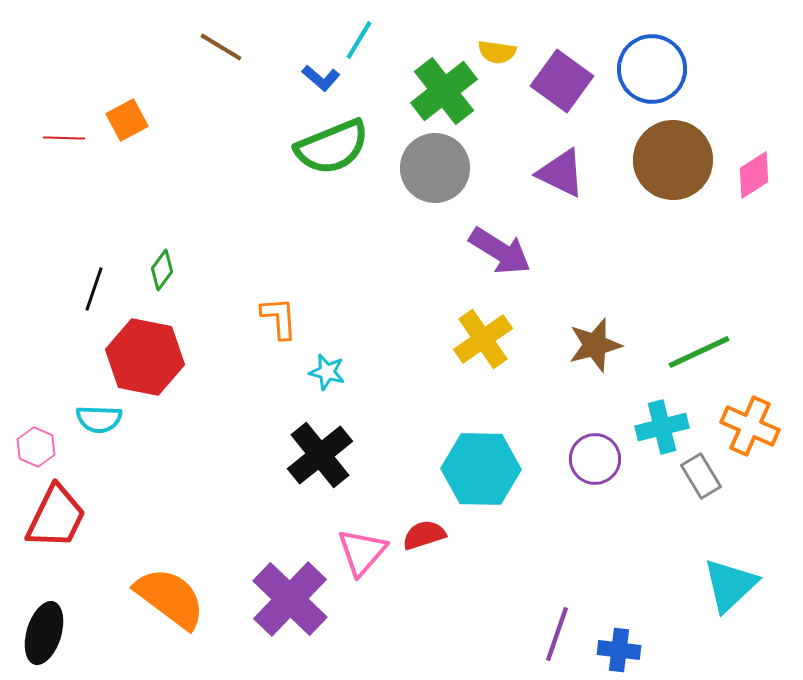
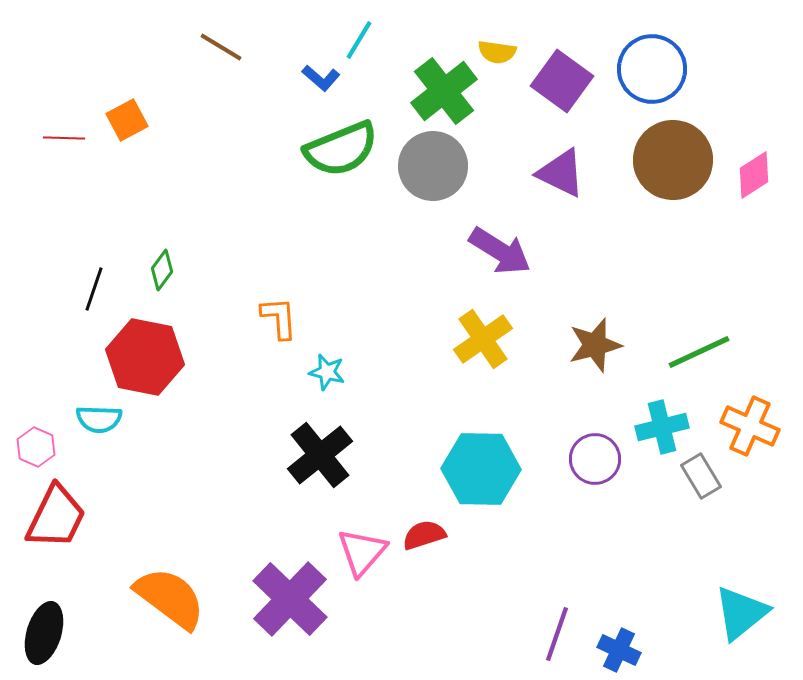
green semicircle: moved 9 px right, 2 px down
gray circle: moved 2 px left, 2 px up
cyan triangle: moved 11 px right, 28 px down; rotated 4 degrees clockwise
blue cross: rotated 18 degrees clockwise
